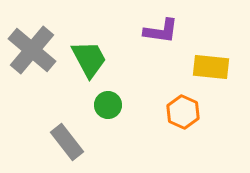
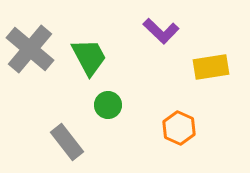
purple L-shape: rotated 36 degrees clockwise
gray cross: moved 2 px left, 1 px up
green trapezoid: moved 2 px up
yellow rectangle: rotated 15 degrees counterclockwise
orange hexagon: moved 4 px left, 16 px down
